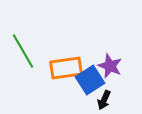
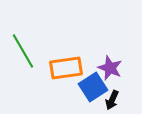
purple star: moved 2 px down
blue square: moved 3 px right, 7 px down
black arrow: moved 8 px right
